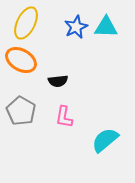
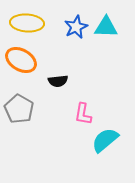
yellow ellipse: moved 1 px right; rotated 68 degrees clockwise
gray pentagon: moved 2 px left, 2 px up
pink L-shape: moved 19 px right, 3 px up
